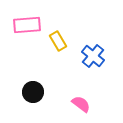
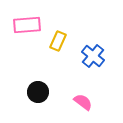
yellow rectangle: rotated 54 degrees clockwise
black circle: moved 5 px right
pink semicircle: moved 2 px right, 2 px up
